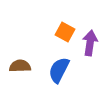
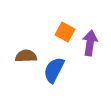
brown semicircle: moved 6 px right, 10 px up
blue semicircle: moved 5 px left
